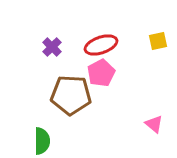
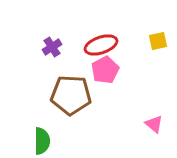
purple cross: rotated 12 degrees clockwise
pink pentagon: moved 4 px right, 3 px up
